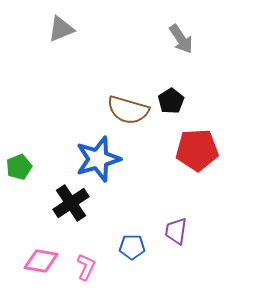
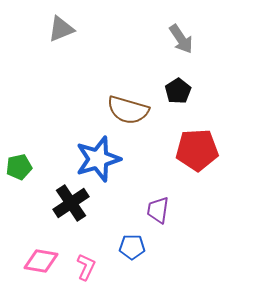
black pentagon: moved 7 px right, 10 px up
green pentagon: rotated 10 degrees clockwise
purple trapezoid: moved 18 px left, 21 px up
